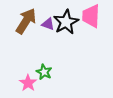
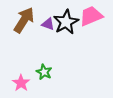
pink trapezoid: rotated 65 degrees clockwise
brown arrow: moved 2 px left, 1 px up
pink star: moved 7 px left
